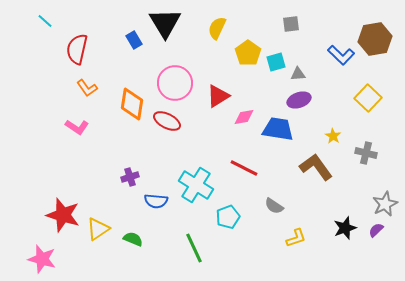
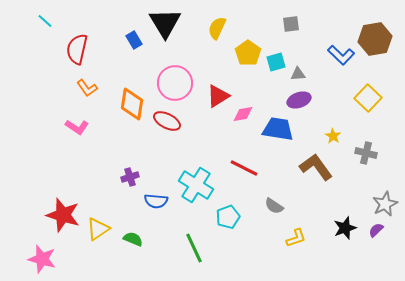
pink diamond: moved 1 px left, 3 px up
